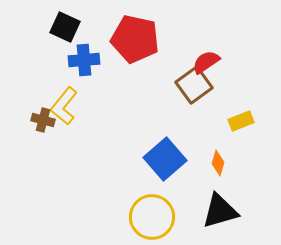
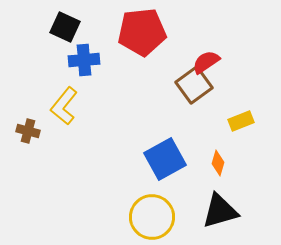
red pentagon: moved 7 px right, 7 px up; rotated 18 degrees counterclockwise
brown cross: moved 15 px left, 11 px down
blue square: rotated 12 degrees clockwise
